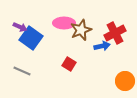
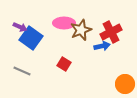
red cross: moved 4 px left, 1 px up
red square: moved 5 px left
orange circle: moved 3 px down
